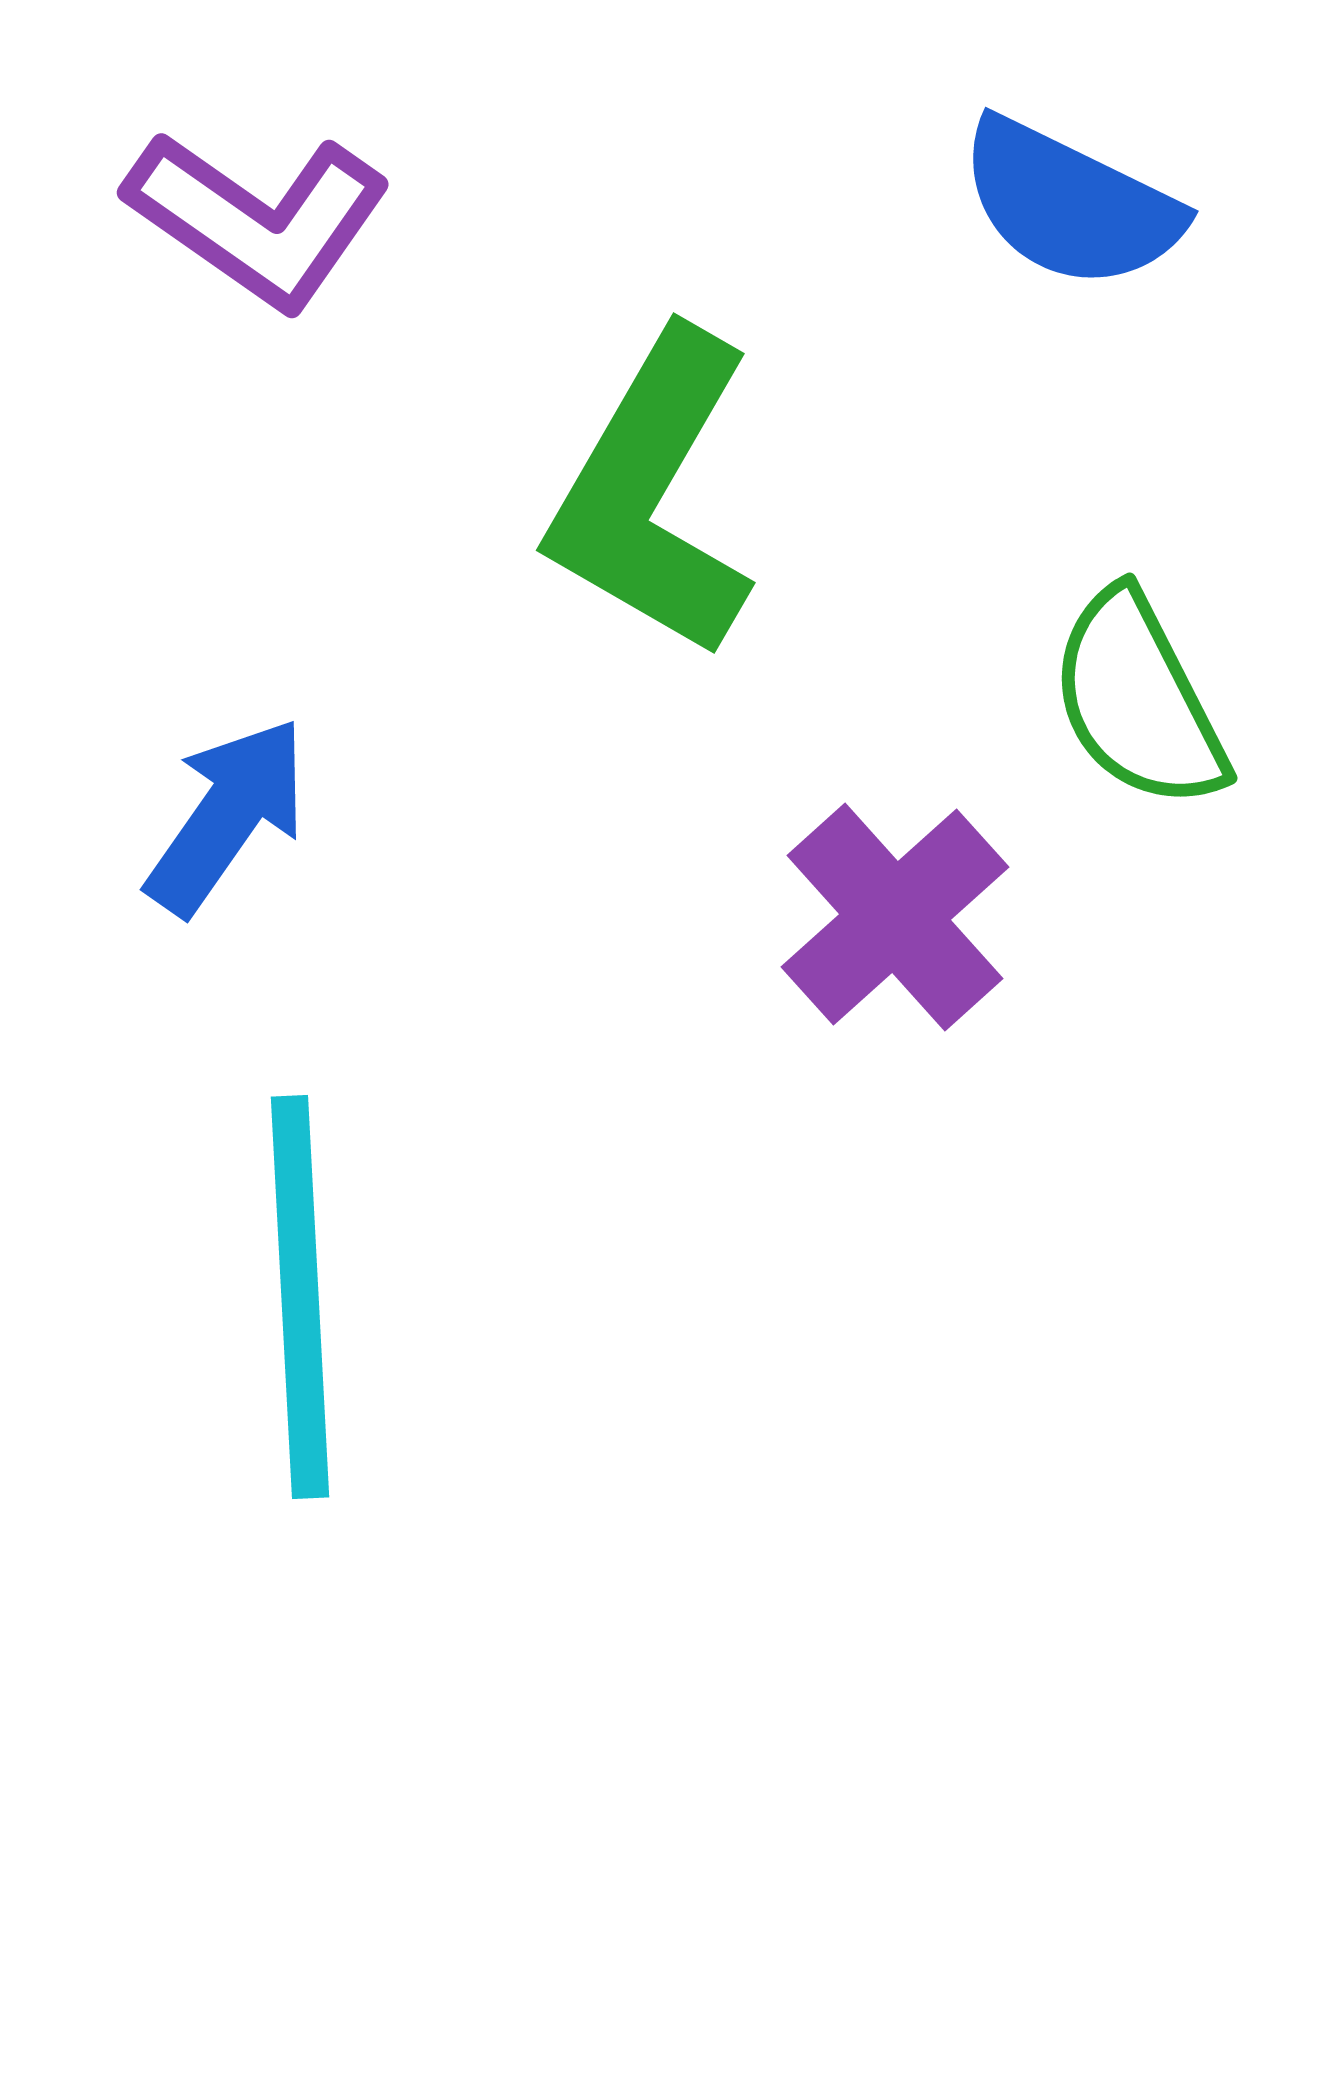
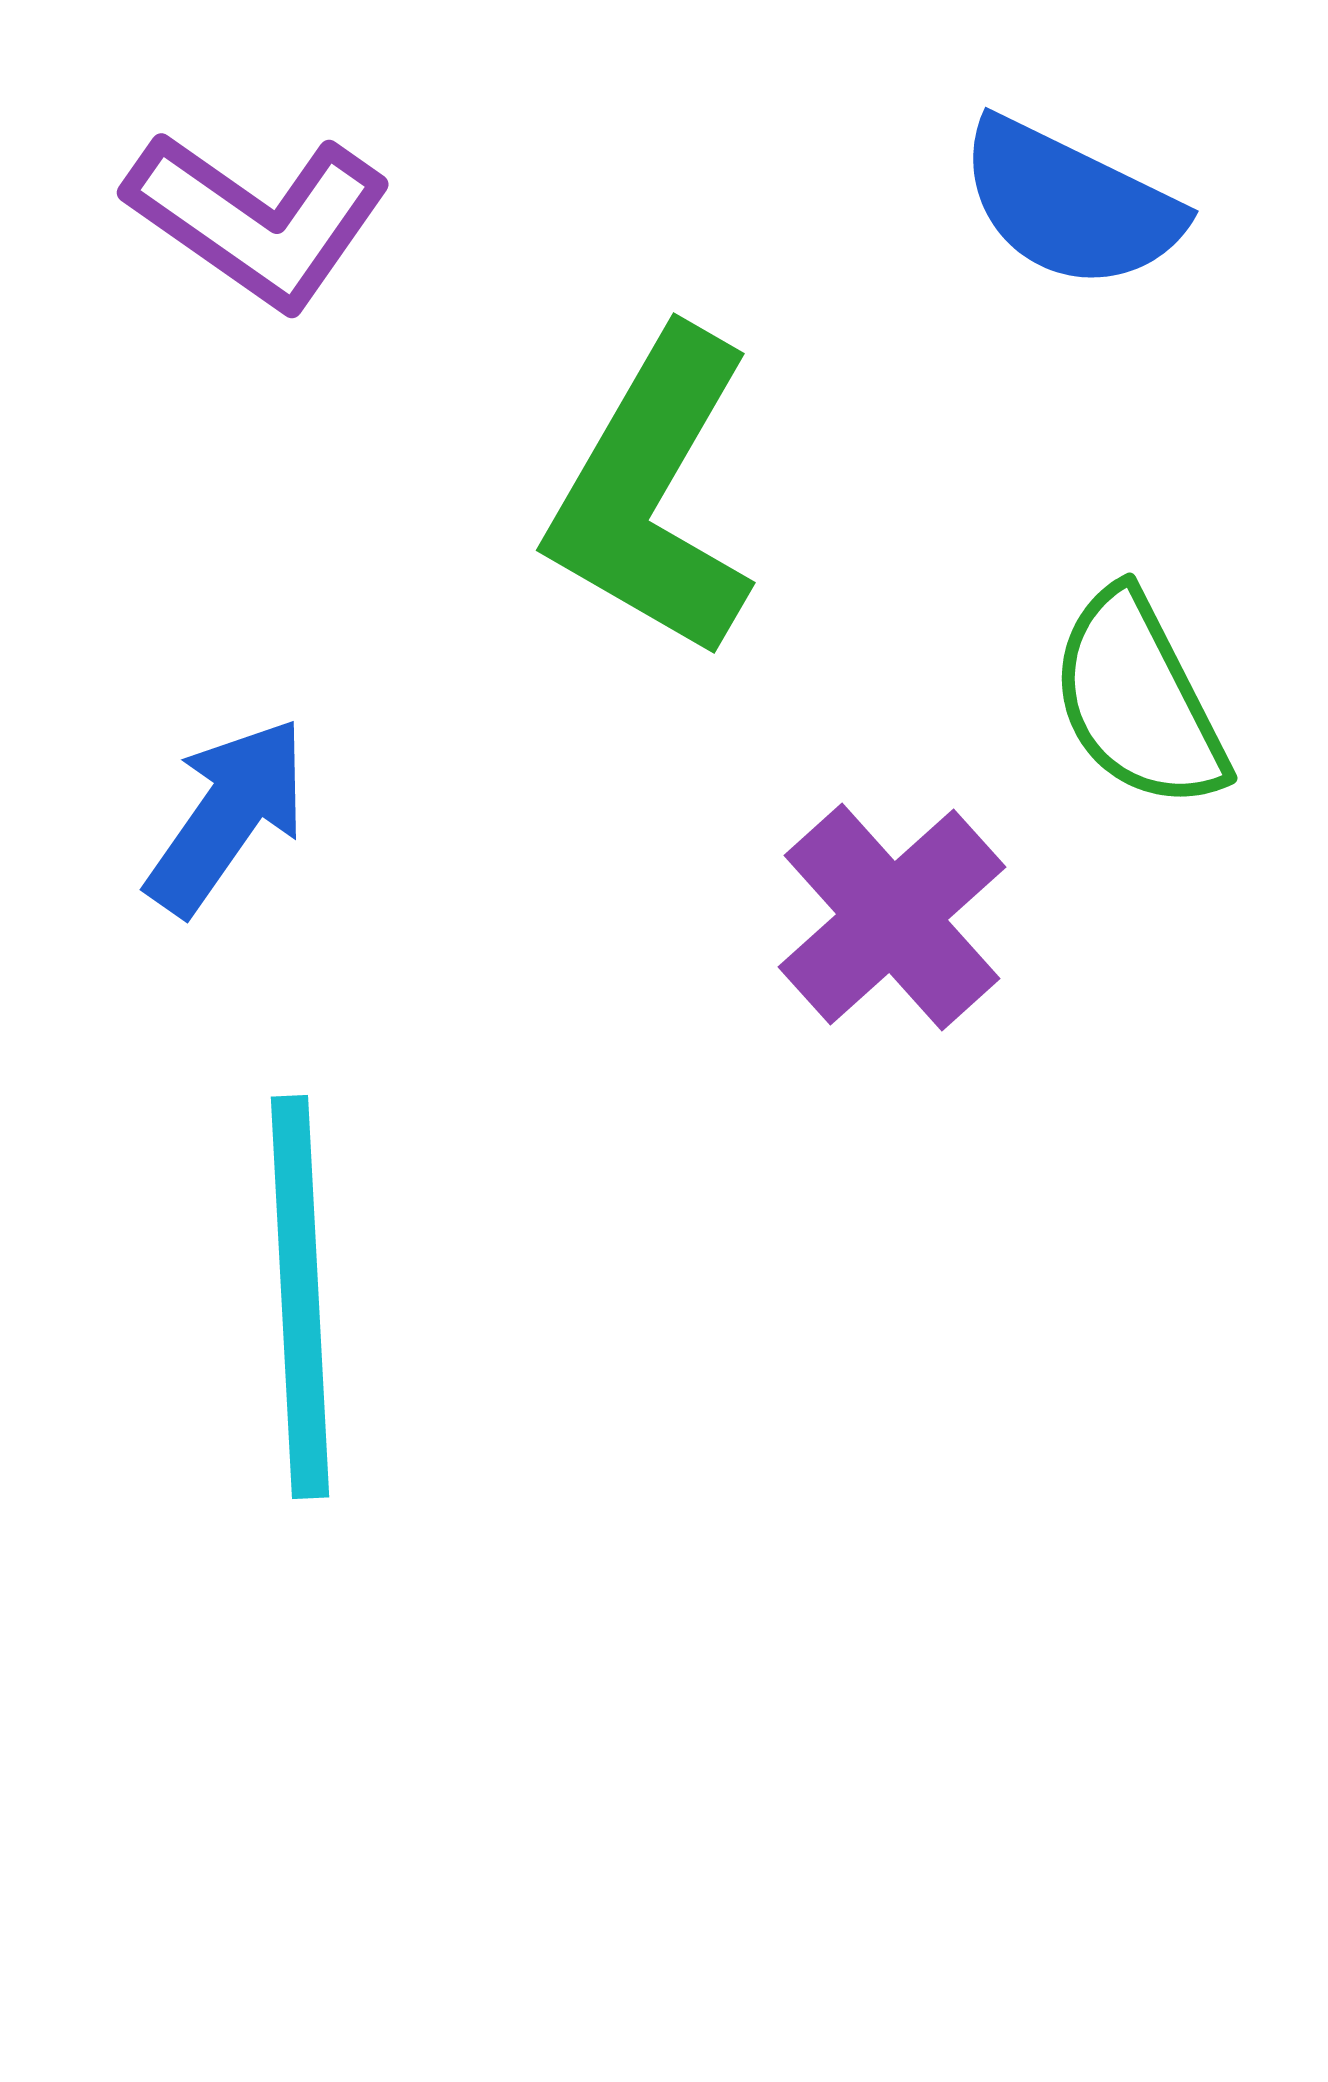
purple cross: moved 3 px left
